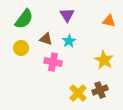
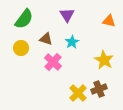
cyan star: moved 3 px right, 1 px down
pink cross: rotated 30 degrees clockwise
brown cross: moved 1 px left, 1 px up
